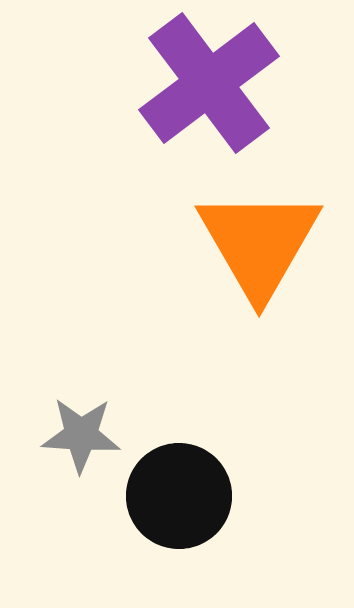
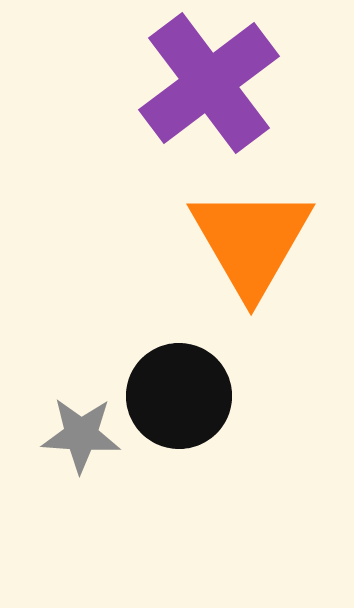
orange triangle: moved 8 px left, 2 px up
black circle: moved 100 px up
